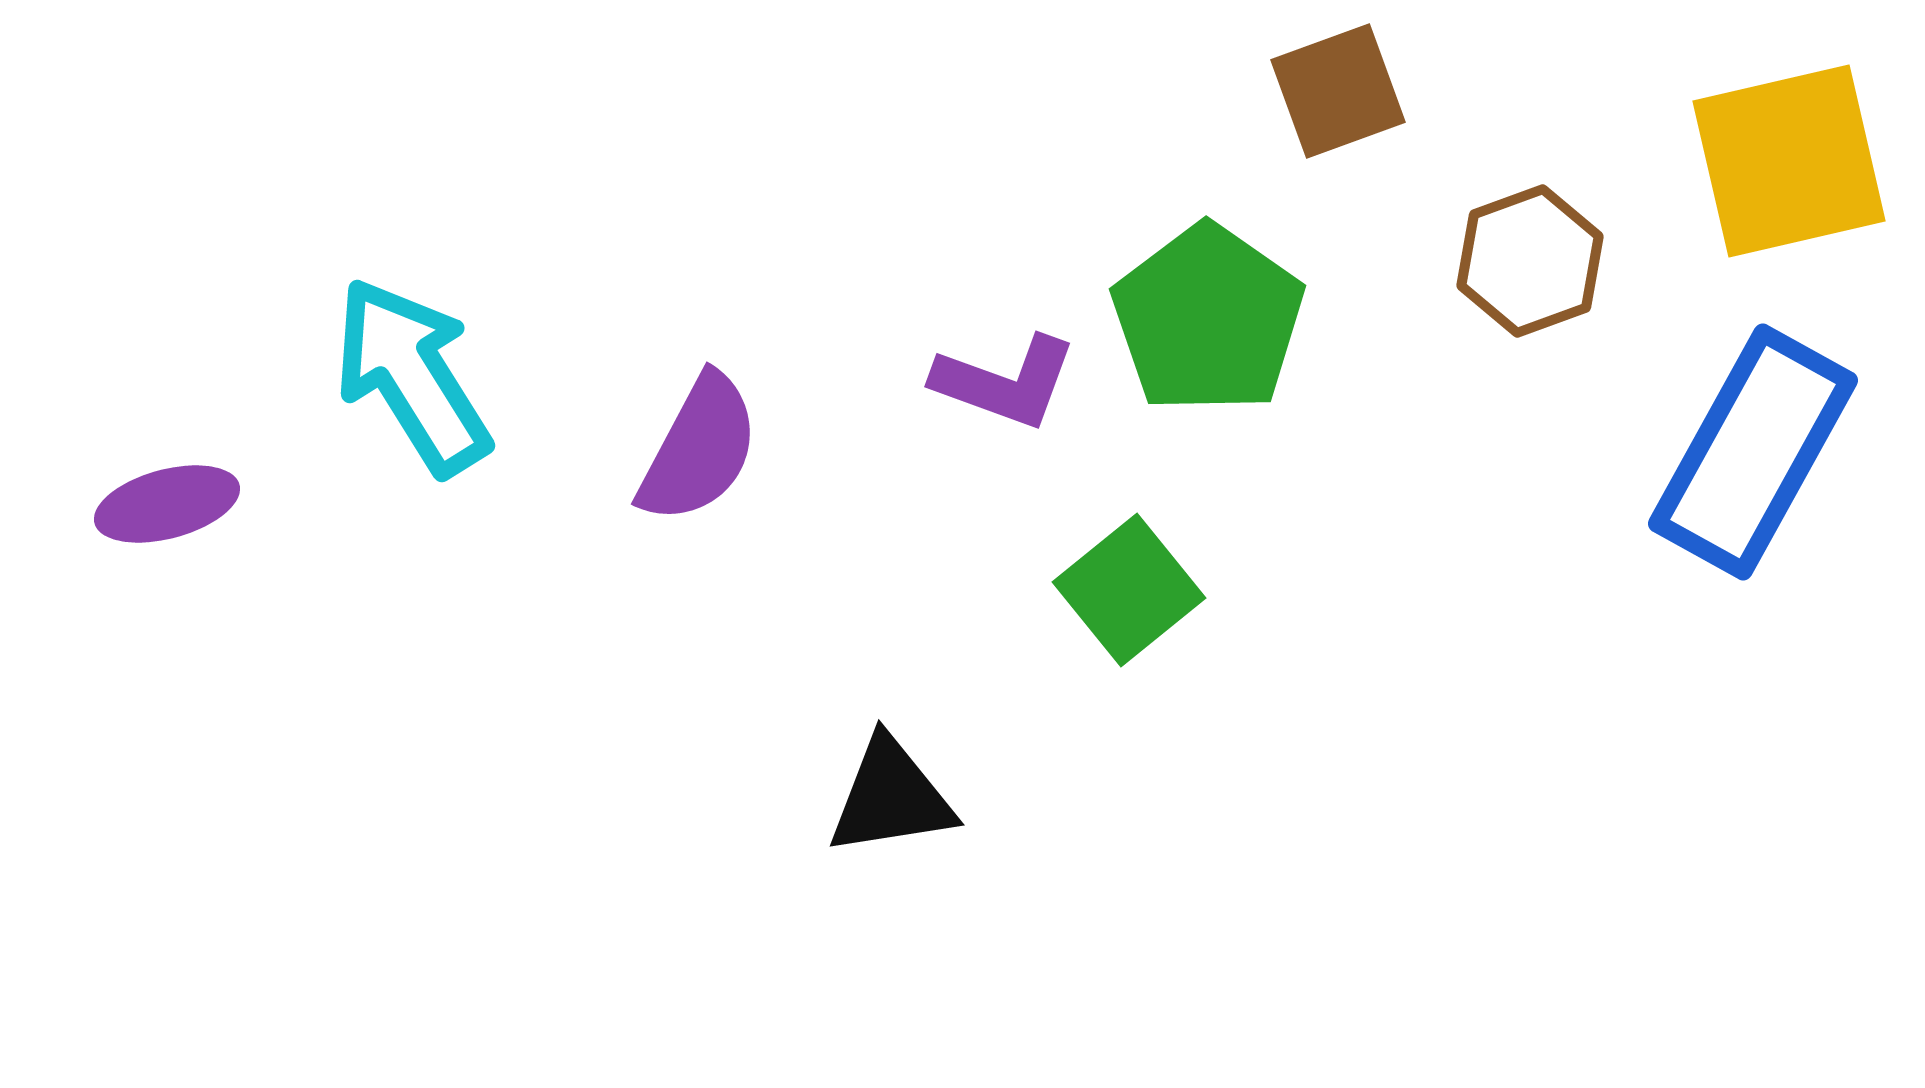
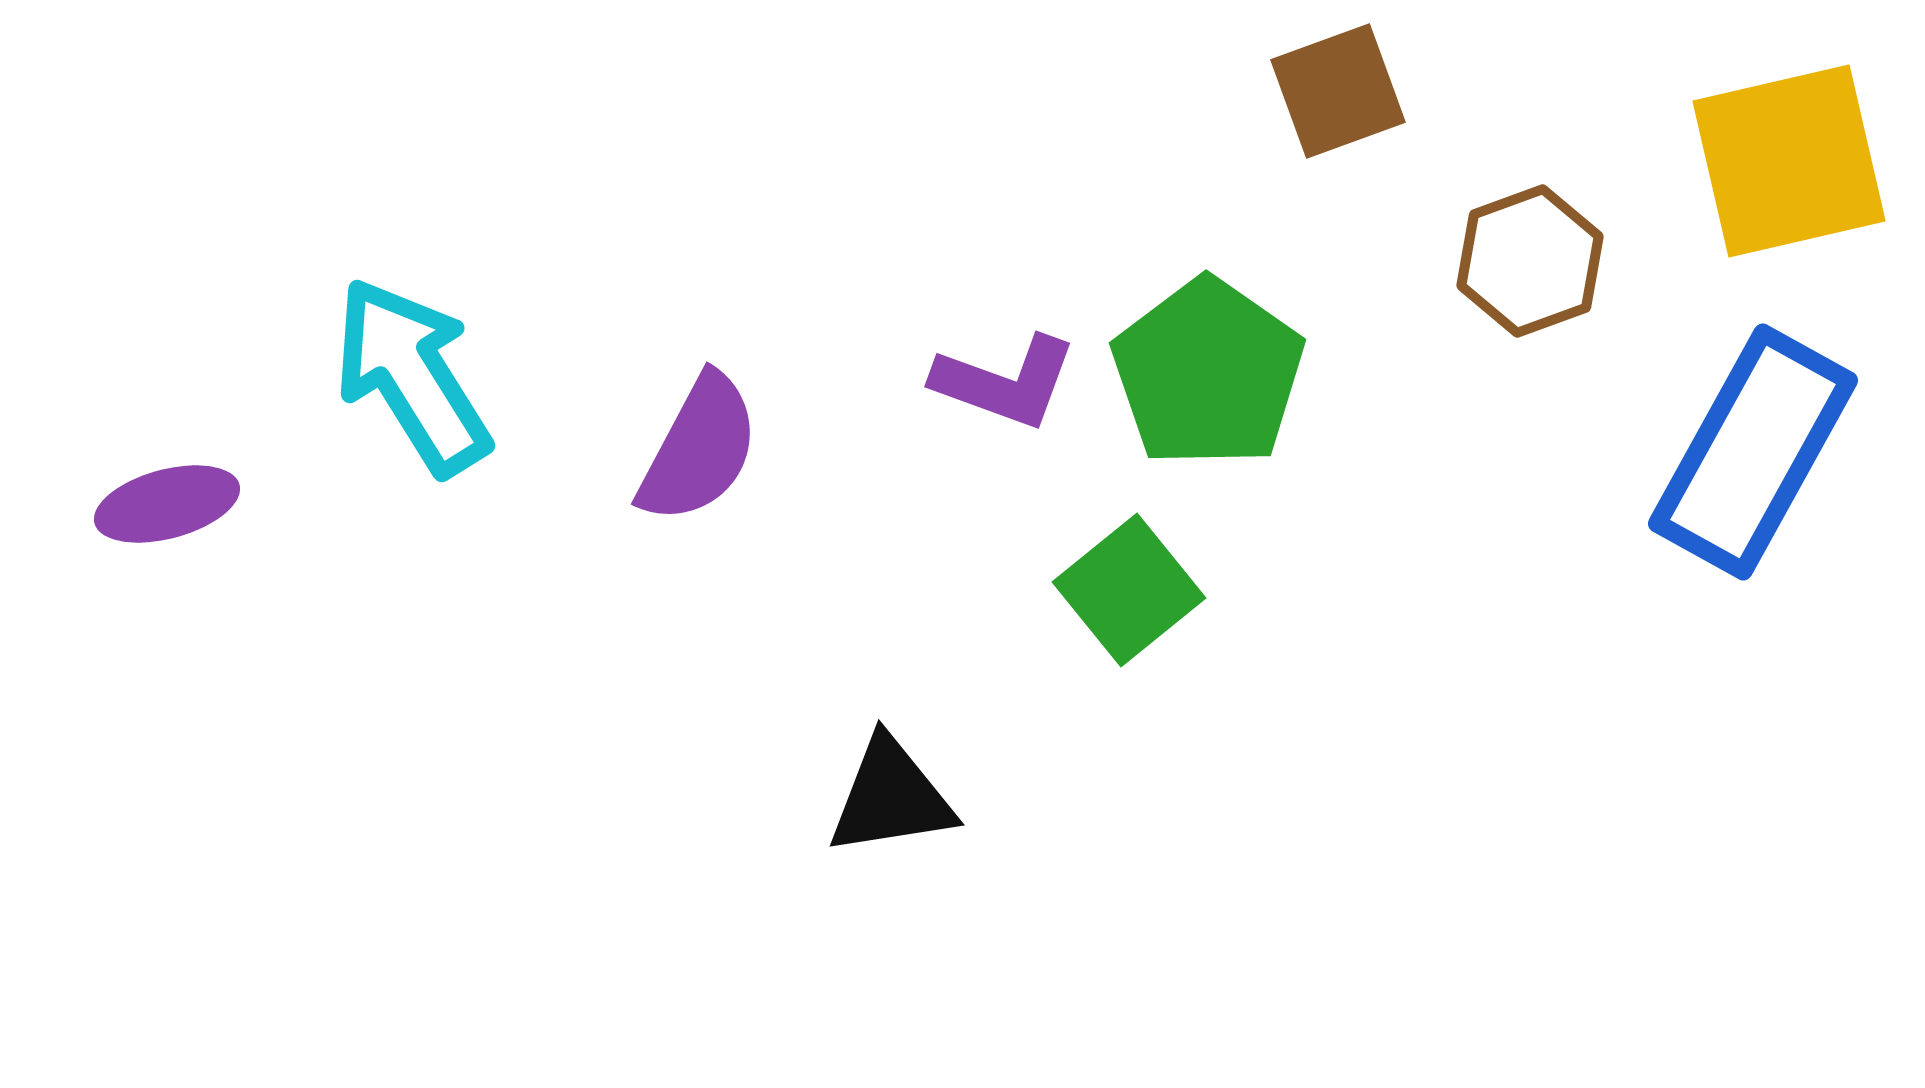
green pentagon: moved 54 px down
